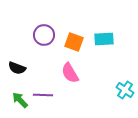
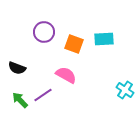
purple circle: moved 3 px up
orange square: moved 2 px down
pink semicircle: moved 4 px left, 2 px down; rotated 150 degrees clockwise
purple line: rotated 36 degrees counterclockwise
